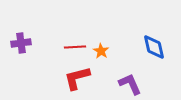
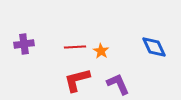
purple cross: moved 3 px right, 1 px down
blue diamond: rotated 12 degrees counterclockwise
red L-shape: moved 2 px down
purple L-shape: moved 12 px left
